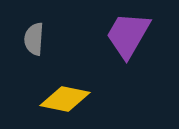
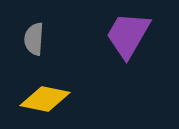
yellow diamond: moved 20 px left
